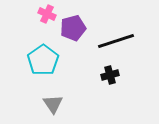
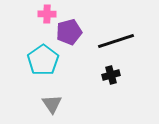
pink cross: rotated 24 degrees counterclockwise
purple pentagon: moved 4 px left, 4 px down
black cross: moved 1 px right
gray triangle: moved 1 px left
